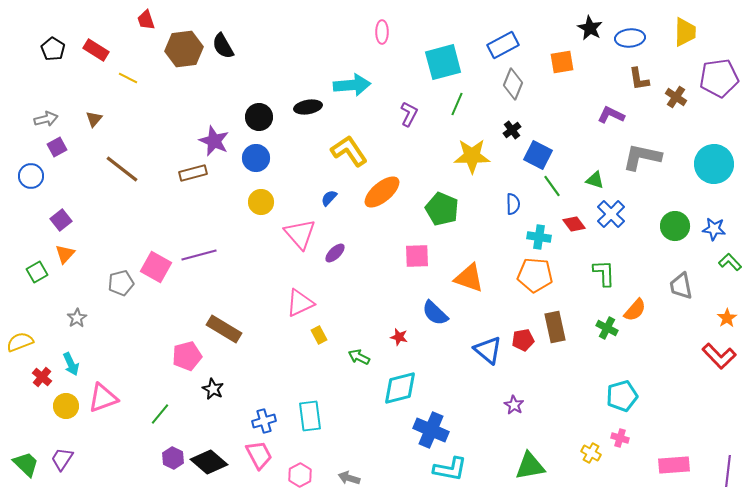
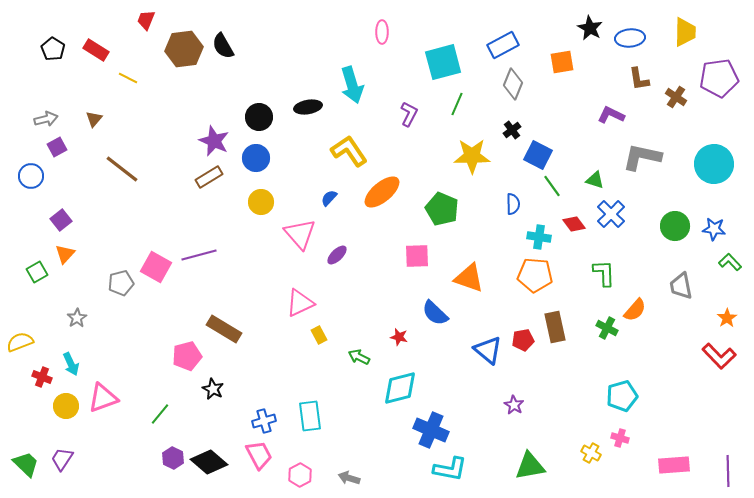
red trapezoid at (146, 20): rotated 40 degrees clockwise
cyan arrow at (352, 85): rotated 78 degrees clockwise
brown rectangle at (193, 173): moved 16 px right, 4 px down; rotated 16 degrees counterclockwise
purple ellipse at (335, 253): moved 2 px right, 2 px down
red cross at (42, 377): rotated 18 degrees counterclockwise
purple line at (728, 471): rotated 8 degrees counterclockwise
